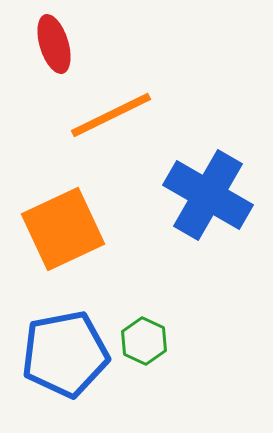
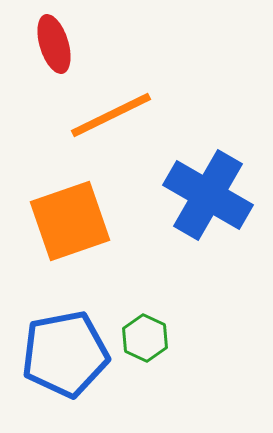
orange square: moved 7 px right, 8 px up; rotated 6 degrees clockwise
green hexagon: moved 1 px right, 3 px up
